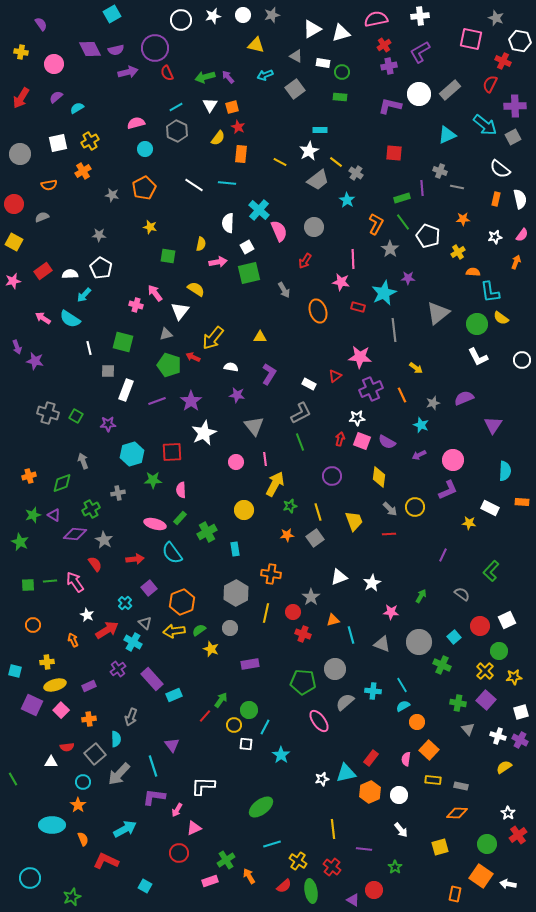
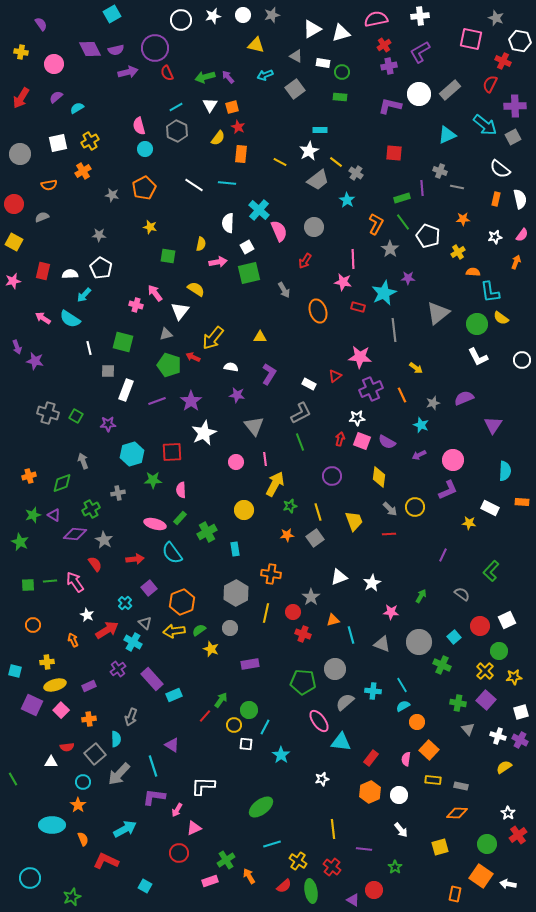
pink semicircle at (136, 123): moved 3 px right, 3 px down; rotated 90 degrees counterclockwise
red rectangle at (43, 271): rotated 42 degrees counterclockwise
pink star at (341, 282): moved 2 px right
purple triangle at (172, 745): rotated 21 degrees counterclockwise
cyan triangle at (346, 773): moved 5 px left, 31 px up; rotated 20 degrees clockwise
